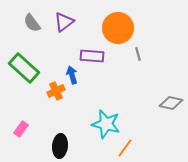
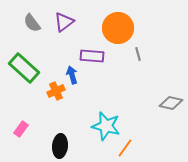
cyan star: moved 2 px down
